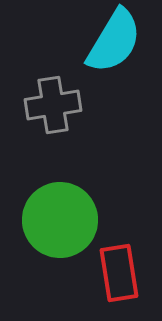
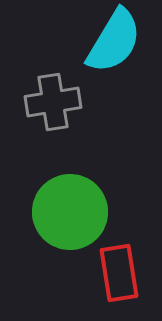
gray cross: moved 3 px up
green circle: moved 10 px right, 8 px up
